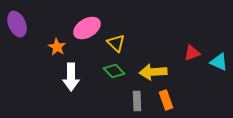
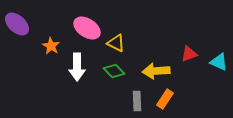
purple ellipse: rotated 25 degrees counterclockwise
pink ellipse: rotated 64 degrees clockwise
yellow triangle: rotated 18 degrees counterclockwise
orange star: moved 6 px left, 1 px up
red triangle: moved 3 px left, 1 px down
yellow arrow: moved 3 px right, 1 px up
white arrow: moved 6 px right, 10 px up
orange rectangle: moved 1 px left, 1 px up; rotated 54 degrees clockwise
